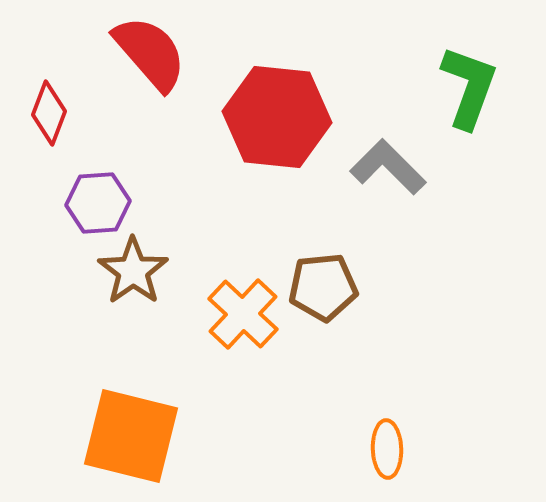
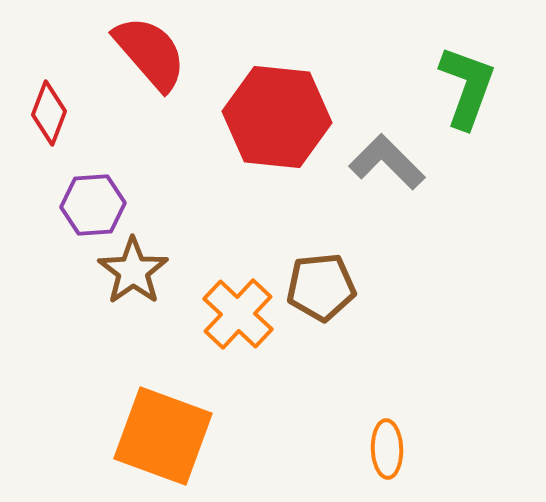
green L-shape: moved 2 px left
gray L-shape: moved 1 px left, 5 px up
purple hexagon: moved 5 px left, 2 px down
brown pentagon: moved 2 px left
orange cross: moved 5 px left
orange square: moved 32 px right; rotated 6 degrees clockwise
